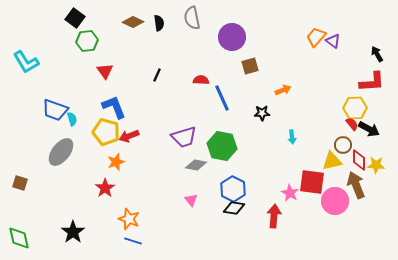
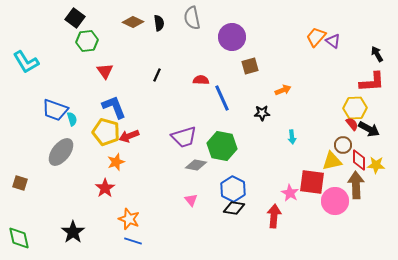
brown arrow at (356, 185): rotated 20 degrees clockwise
